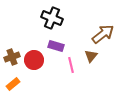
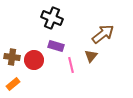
brown cross: rotated 28 degrees clockwise
